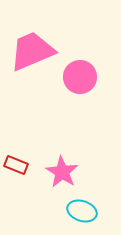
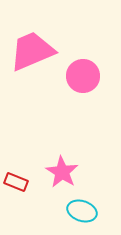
pink circle: moved 3 px right, 1 px up
red rectangle: moved 17 px down
